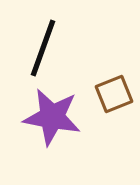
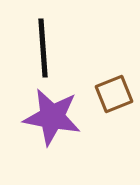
black line: rotated 24 degrees counterclockwise
